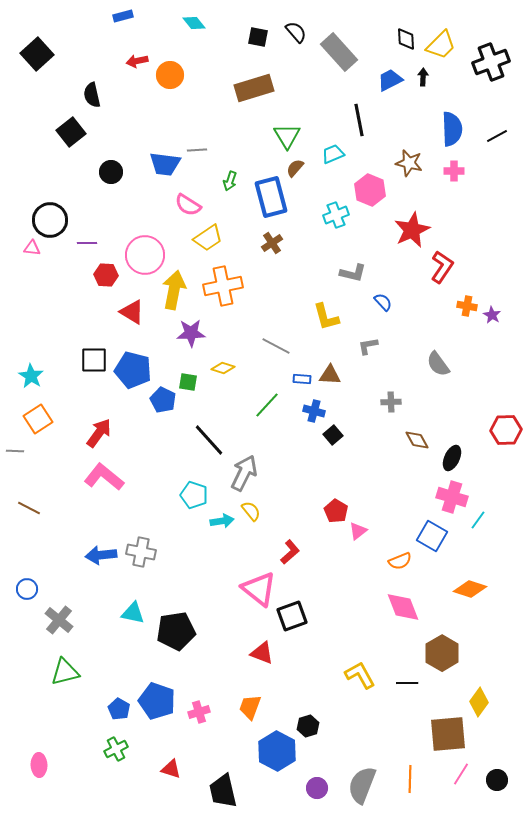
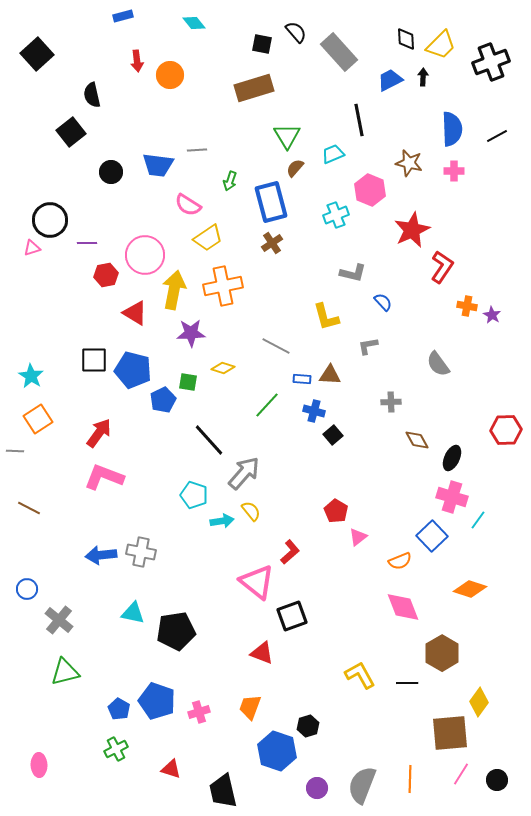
black square at (258, 37): moved 4 px right, 7 px down
red arrow at (137, 61): rotated 85 degrees counterclockwise
blue trapezoid at (165, 164): moved 7 px left, 1 px down
blue rectangle at (271, 197): moved 5 px down
pink triangle at (32, 248): rotated 24 degrees counterclockwise
red hexagon at (106, 275): rotated 15 degrees counterclockwise
red triangle at (132, 312): moved 3 px right, 1 px down
blue pentagon at (163, 400): rotated 20 degrees clockwise
gray arrow at (244, 473): rotated 15 degrees clockwise
pink L-shape at (104, 477): rotated 18 degrees counterclockwise
pink triangle at (358, 531): moved 6 px down
blue square at (432, 536): rotated 16 degrees clockwise
pink triangle at (259, 589): moved 2 px left, 7 px up
brown square at (448, 734): moved 2 px right, 1 px up
blue hexagon at (277, 751): rotated 9 degrees counterclockwise
